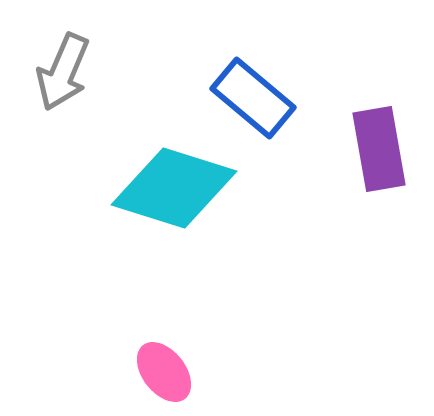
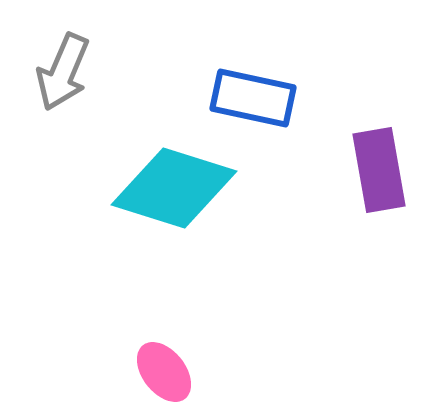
blue rectangle: rotated 28 degrees counterclockwise
purple rectangle: moved 21 px down
